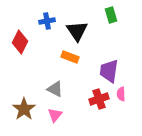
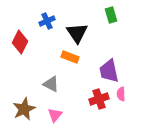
blue cross: rotated 14 degrees counterclockwise
black triangle: moved 2 px down
purple trapezoid: rotated 20 degrees counterclockwise
gray triangle: moved 4 px left, 5 px up
brown star: rotated 10 degrees clockwise
